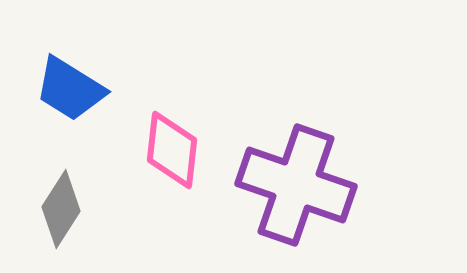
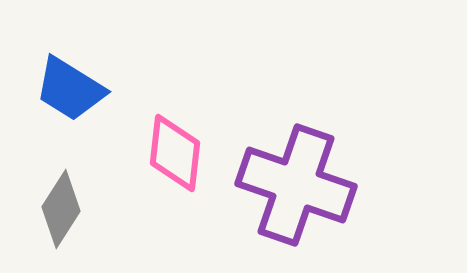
pink diamond: moved 3 px right, 3 px down
